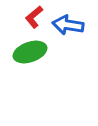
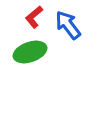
blue arrow: rotated 44 degrees clockwise
